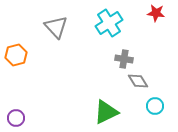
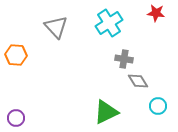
orange hexagon: rotated 20 degrees clockwise
cyan circle: moved 3 px right
